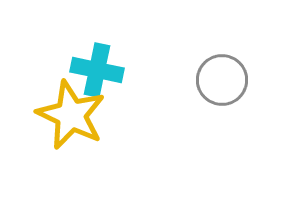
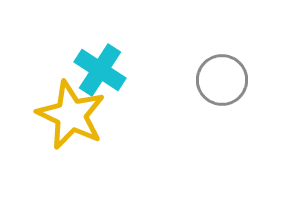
cyan cross: moved 3 px right; rotated 21 degrees clockwise
